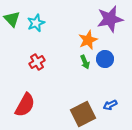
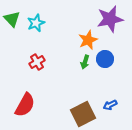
green arrow: rotated 40 degrees clockwise
